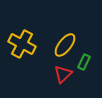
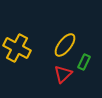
yellow cross: moved 5 px left, 4 px down
